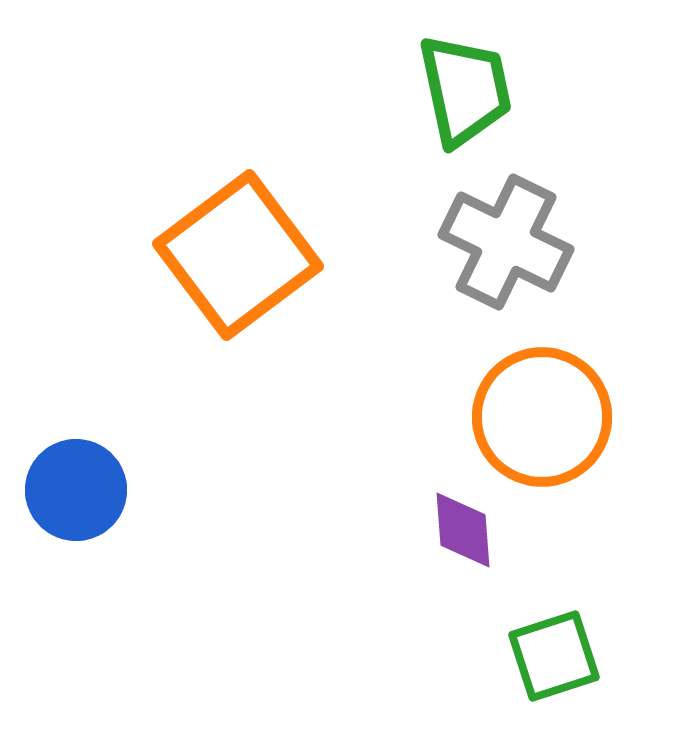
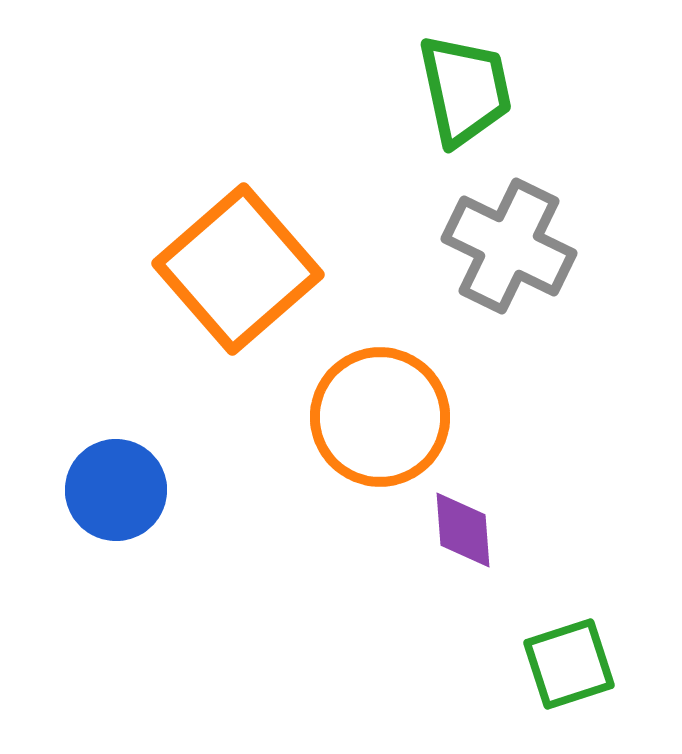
gray cross: moved 3 px right, 4 px down
orange square: moved 14 px down; rotated 4 degrees counterclockwise
orange circle: moved 162 px left
blue circle: moved 40 px right
green square: moved 15 px right, 8 px down
